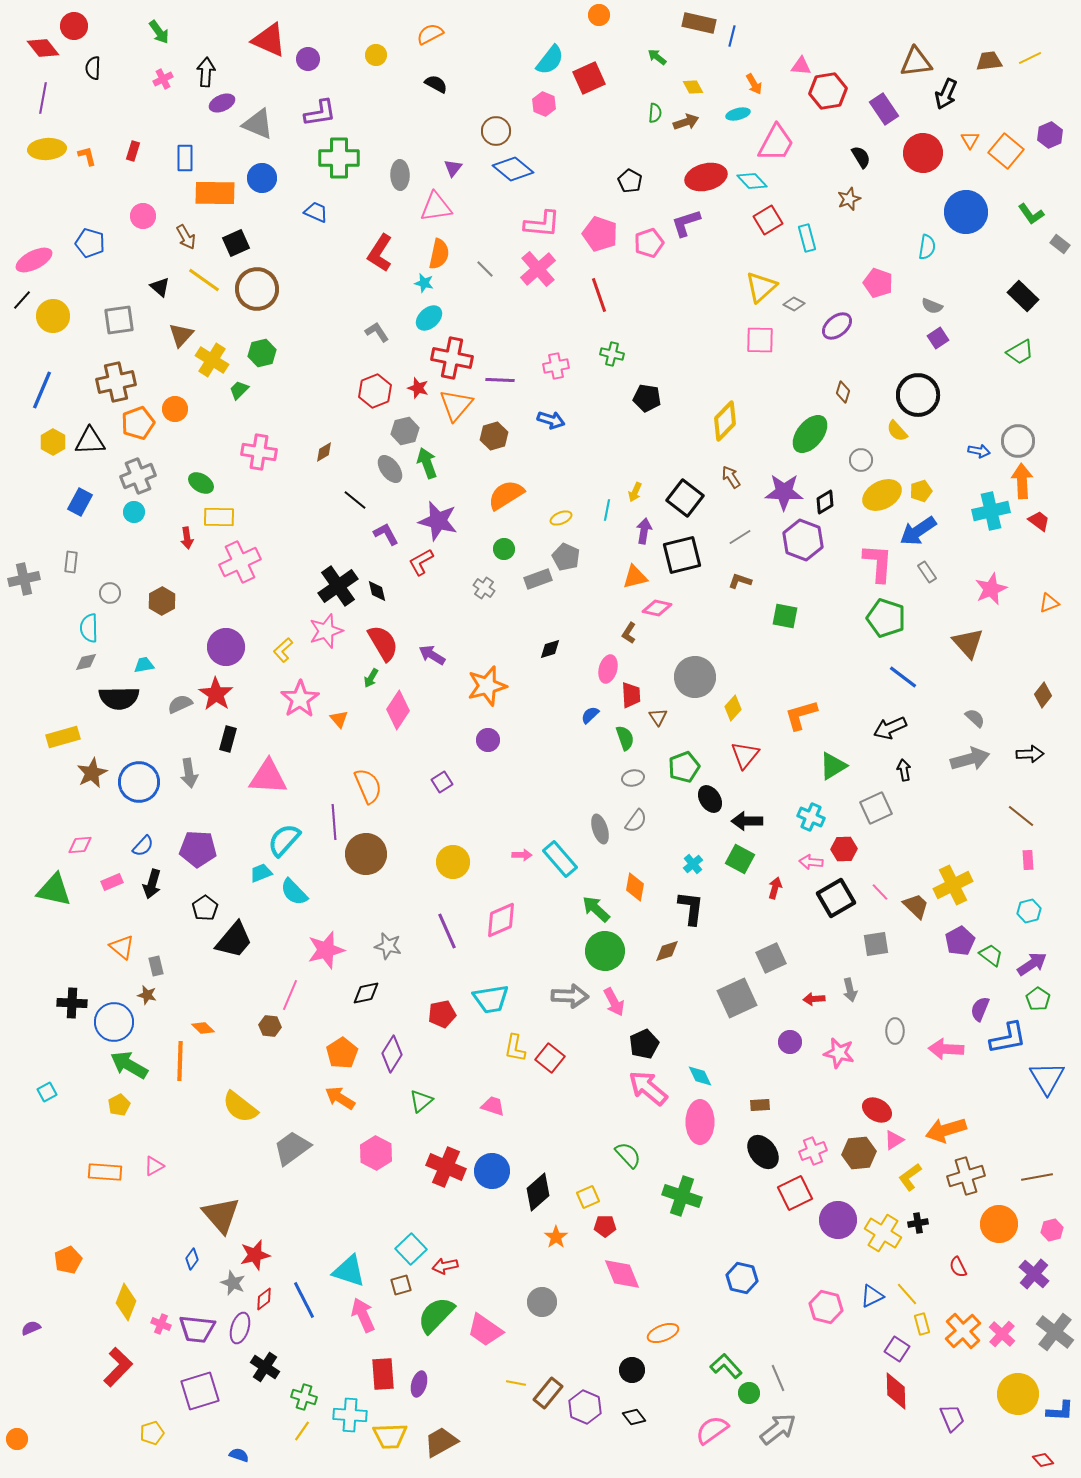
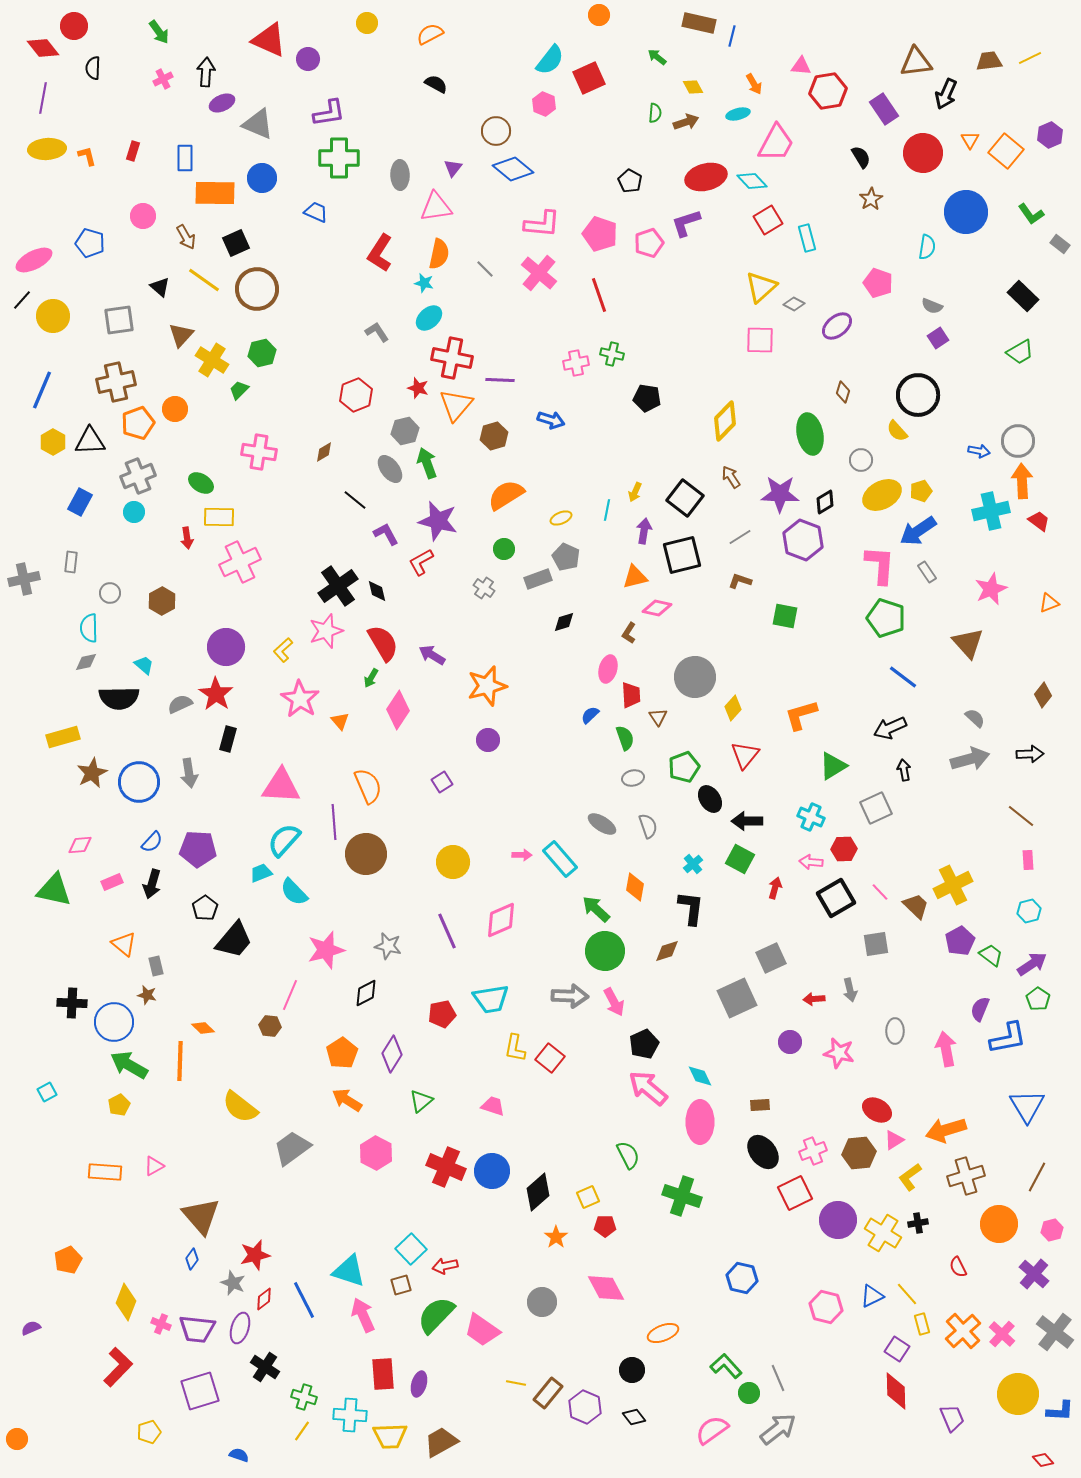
yellow circle at (376, 55): moved 9 px left, 32 px up
purple L-shape at (320, 113): moved 9 px right
brown star at (849, 199): moved 22 px right; rotated 10 degrees counterclockwise
pink cross at (538, 269): moved 1 px right, 4 px down; rotated 9 degrees counterclockwise
pink cross at (556, 366): moved 20 px right, 3 px up
red hexagon at (375, 391): moved 19 px left, 4 px down
green ellipse at (810, 434): rotated 51 degrees counterclockwise
purple star at (784, 492): moved 4 px left, 2 px down
pink L-shape at (878, 563): moved 2 px right, 2 px down
black diamond at (550, 649): moved 14 px right, 27 px up
cyan trapezoid at (144, 665): rotated 50 degrees clockwise
pink star at (300, 699): rotated 6 degrees counterclockwise
orange triangle at (339, 719): moved 1 px right, 2 px down
pink triangle at (268, 777): moved 13 px right, 9 px down
gray semicircle at (636, 821): moved 12 px right, 5 px down; rotated 55 degrees counterclockwise
gray ellipse at (600, 829): moved 2 px right, 5 px up; rotated 40 degrees counterclockwise
blue semicircle at (143, 846): moved 9 px right, 4 px up
orange triangle at (122, 947): moved 2 px right, 3 px up
black diamond at (366, 993): rotated 16 degrees counterclockwise
pink arrow at (946, 1049): rotated 76 degrees clockwise
blue triangle at (1047, 1078): moved 20 px left, 28 px down
orange arrow at (340, 1098): moved 7 px right, 2 px down
green semicircle at (628, 1155): rotated 16 degrees clockwise
brown line at (1037, 1177): rotated 52 degrees counterclockwise
brown triangle at (221, 1215): moved 20 px left, 1 px down
pink diamond at (622, 1274): moved 16 px left, 14 px down; rotated 6 degrees counterclockwise
pink trapezoid at (485, 1330): moved 3 px left
yellow pentagon at (152, 1433): moved 3 px left, 1 px up
